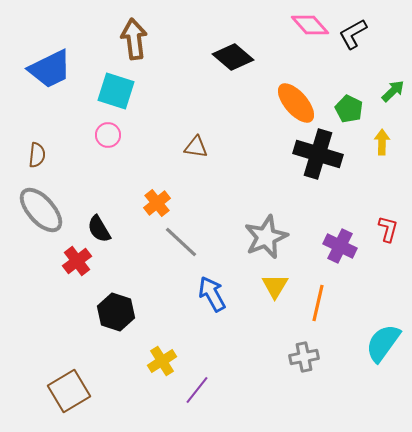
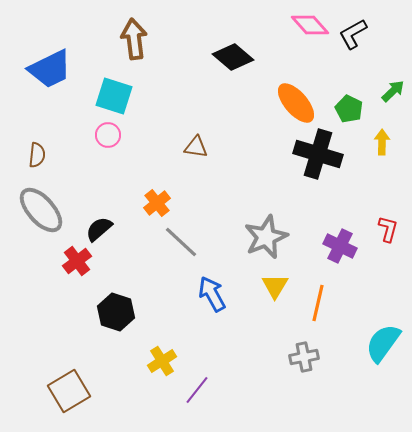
cyan square: moved 2 px left, 5 px down
black semicircle: rotated 80 degrees clockwise
